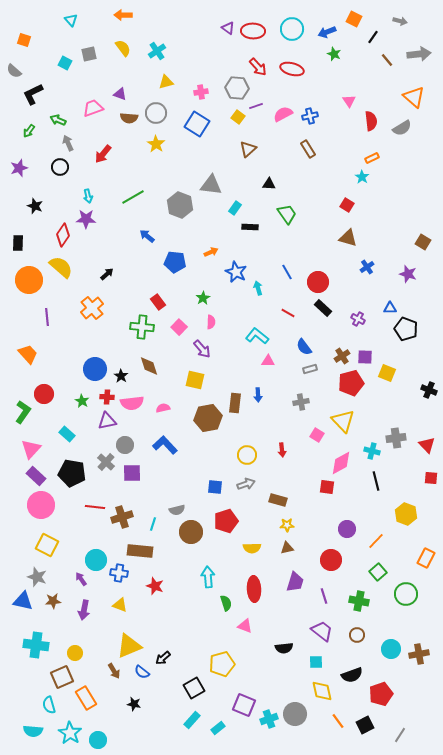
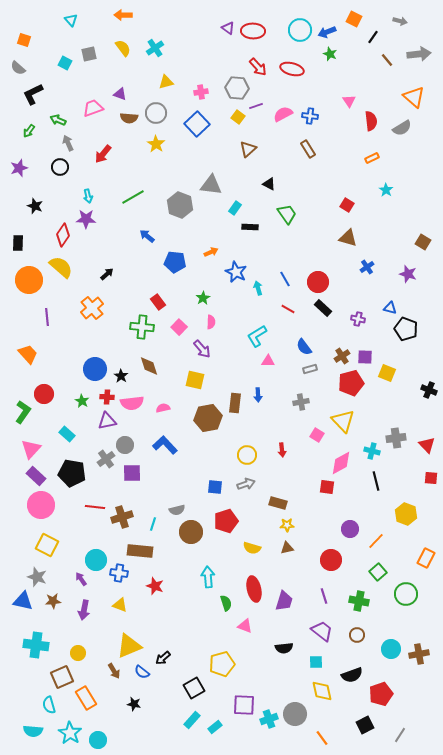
cyan circle at (292, 29): moved 8 px right, 1 px down
cyan cross at (157, 51): moved 2 px left, 3 px up
green star at (334, 54): moved 4 px left
gray semicircle at (14, 71): moved 4 px right, 3 px up
blue cross at (310, 116): rotated 21 degrees clockwise
blue square at (197, 124): rotated 15 degrees clockwise
cyan star at (362, 177): moved 24 px right, 13 px down
black triangle at (269, 184): rotated 24 degrees clockwise
blue line at (287, 272): moved 2 px left, 7 px down
blue triangle at (390, 308): rotated 16 degrees clockwise
red line at (288, 313): moved 4 px up
purple cross at (358, 319): rotated 16 degrees counterclockwise
cyan L-shape at (257, 336): rotated 70 degrees counterclockwise
gray cross at (106, 462): moved 3 px up; rotated 12 degrees clockwise
brown rectangle at (278, 500): moved 3 px down
purple circle at (347, 529): moved 3 px right
yellow semicircle at (252, 548): rotated 18 degrees clockwise
purple trapezoid at (295, 582): moved 11 px left, 19 px down
red ellipse at (254, 589): rotated 10 degrees counterclockwise
yellow circle at (75, 653): moved 3 px right
purple square at (244, 705): rotated 20 degrees counterclockwise
orange line at (338, 721): moved 16 px left, 17 px down
cyan rectangle at (218, 728): moved 3 px left, 1 px up
